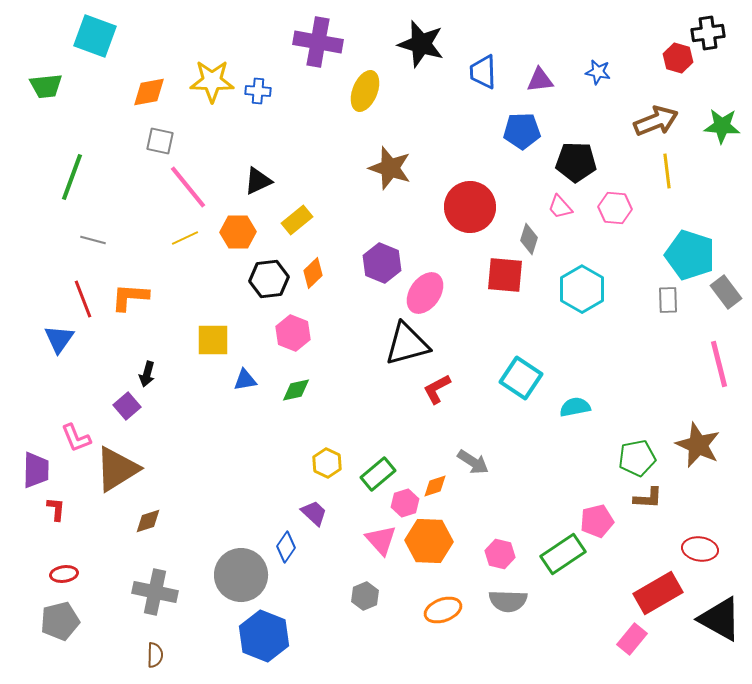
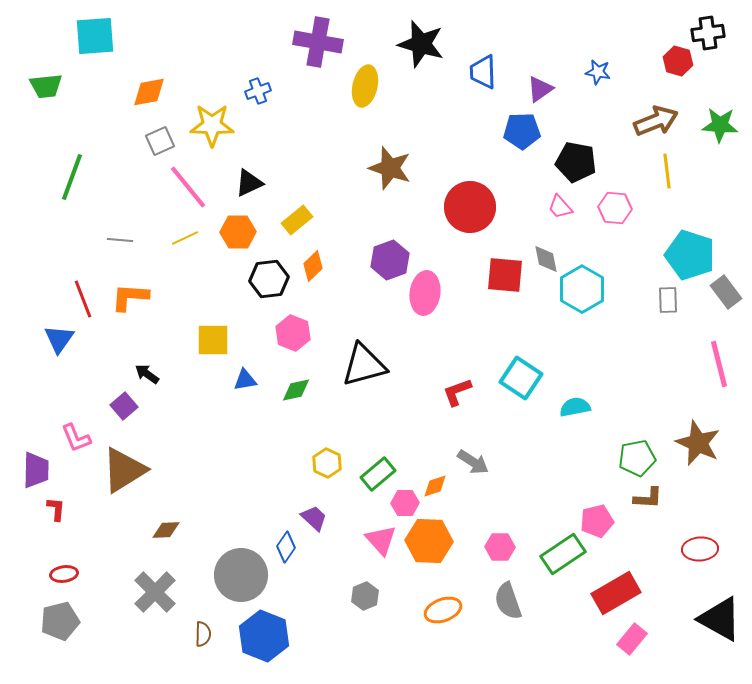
cyan square at (95, 36): rotated 24 degrees counterclockwise
red hexagon at (678, 58): moved 3 px down
purple triangle at (540, 80): moved 9 px down; rotated 28 degrees counterclockwise
yellow star at (212, 81): moved 44 px down
blue cross at (258, 91): rotated 25 degrees counterclockwise
yellow ellipse at (365, 91): moved 5 px up; rotated 9 degrees counterclockwise
green star at (722, 126): moved 2 px left, 1 px up
gray square at (160, 141): rotated 36 degrees counterclockwise
black pentagon at (576, 162): rotated 9 degrees clockwise
black triangle at (258, 181): moved 9 px left, 2 px down
gray diamond at (529, 239): moved 17 px right, 20 px down; rotated 28 degrees counterclockwise
gray line at (93, 240): moved 27 px right; rotated 10 degrees counterclockwise
purple hexagon at (382, 263): moved 8 px right, 3 px up; rotated 18 degrees clockwise
orange diamond at (313, 273): moved 7 px up
pink ellipse at (425, 293): rotated 27 degrees counterclockwise
black triangle at (407, 344): moved 43 px left, 21 px down
black arrow at (147, 374): rotated 110 degrees clockwise
red L-shape at (437, 389): moved 20 px right, 3 px down; rotated 8 degrees clockwise
purple square at (127, 406): moved 3 px left
brown star at (698, 445): moved 2 px up
brown triangle at (117, 469): moved 7 px right, 1 px down
pink hexagon at (405, 503): rotated 16 degrees clockwise
purple trapezoid at (314, 513): moved 5 px down
brown diamond at (148, 521): moved 18 px right, 9 px down; rotated 16 degrees clockwise
red ellipse at (700, 549): rotated 12 degrees counterclockwise
pink hexagon at (500, 554): moved 7 px up; rotated 12 degrees counterclockwise
gray cross at (155, 592): rotated 33 degrees clockwise
red rectangle at (658, 593): moved 42 px left
gray semicircle at (508, 601): rotated 69 degrees clockwise
brown semicircle at (155, 655): moved 48 px right, 21 px up
